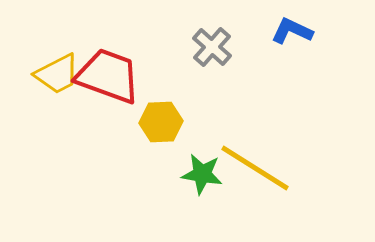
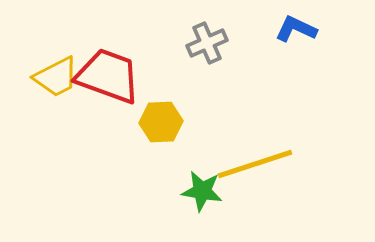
blue L-shape: moved 4 px right, 2 px up
gray cross: moved 5 px left, 4 px up; rotated 24 degrees clockwise
yellow trapezoid: moved 1 px left, 3 px down
yellow line: moved 4 px up; rotated 50 degrees counterclockwise
green star: moved 17 px down
